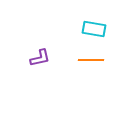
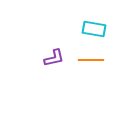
purple L-shape: moved 14 px right
